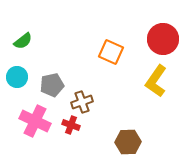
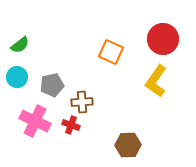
green semicircle: moved 3 px left, 4 px down
brown cross: rotated 15 degrees clockwise
brown hexagon: moved 3 px down
